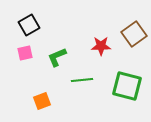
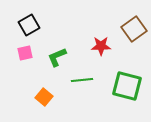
brown square: moved 5 px up
orange square: moved 2 px right, 4 px up; rotated 30 degrees counterclockwise
